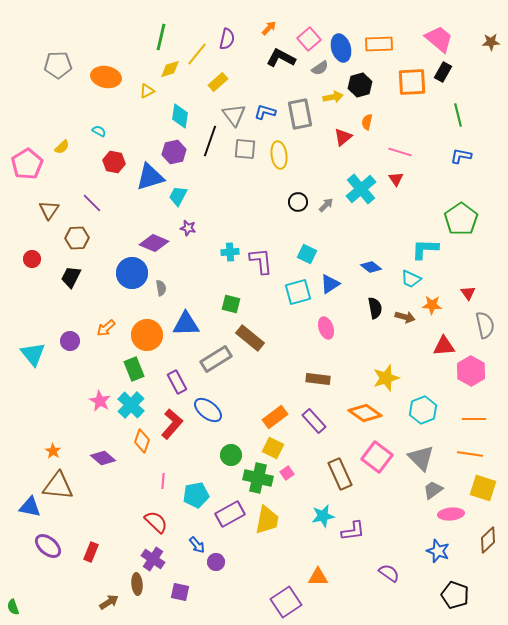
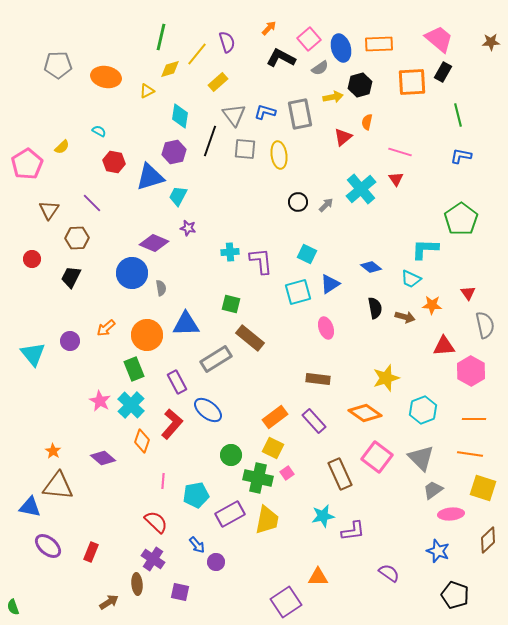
purple semicircle at (227, 39): moved 3 px down; rotated 30 degrees counterclockwise
